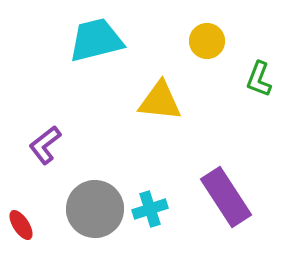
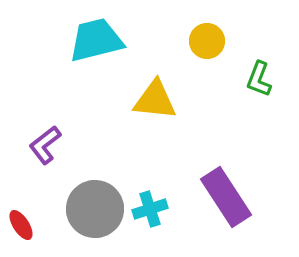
yellow triangle: moved 5 px left, 1 px up
